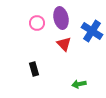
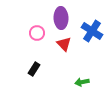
purple ellipse: rotated 10 degrees clockwise
pink circle: moved 10 px down
black rectangle: rotated 48 degrees clockwise
green arrow: moved 3 px right, 2 px up
